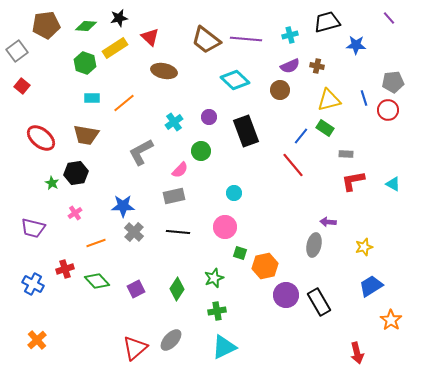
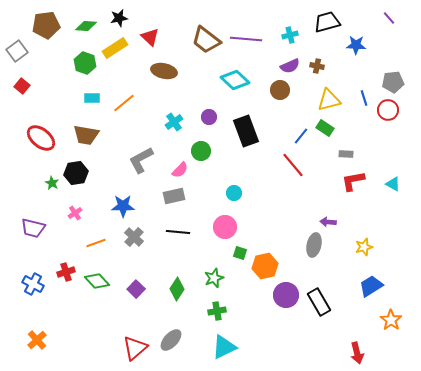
gray L-shape at (141, 152): moved 8 px down
gray cross at (134, 232): moved 5 px down
red cross at (65, 269): moved 1 px right, 3 px down
purple square at (136, 289): rotated 18 degrees counterclockwise
